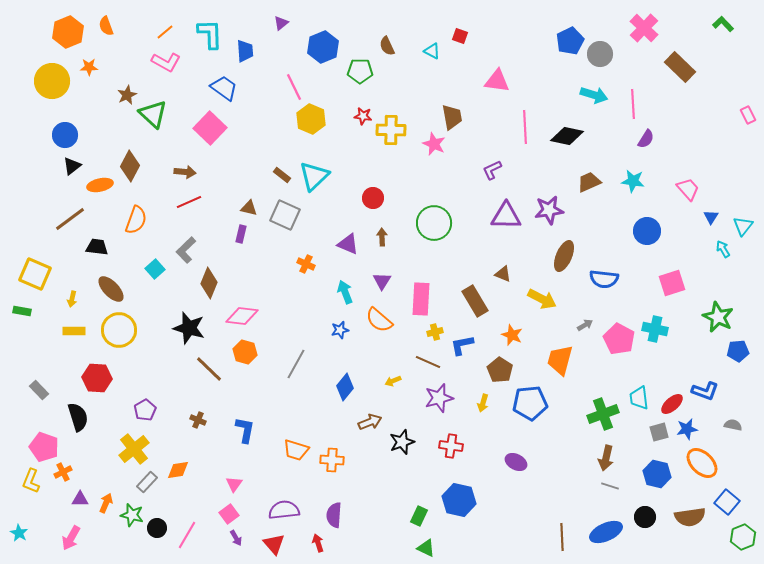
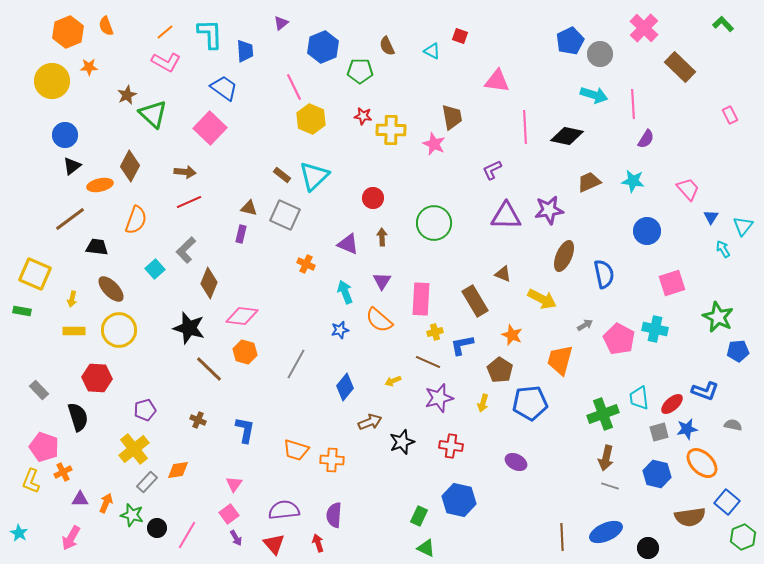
pink rectangle at (748, 115): moved 18 px left
blue semicircle at (604, 279): moved 5 px up; rotated 108 degrees counterclockwise
purple pentagon at (145, 410): rotated 15 degrees clockwise
black circle at (645, 517): moved 3 px right, 31 px down
